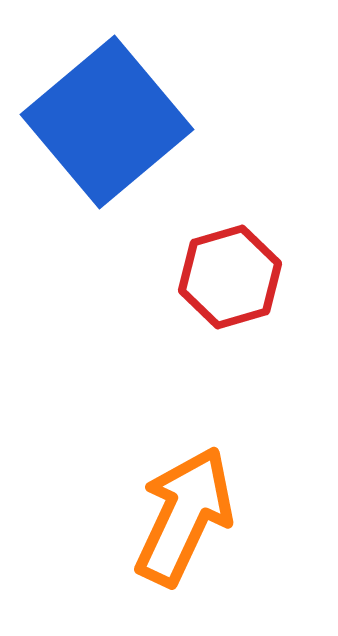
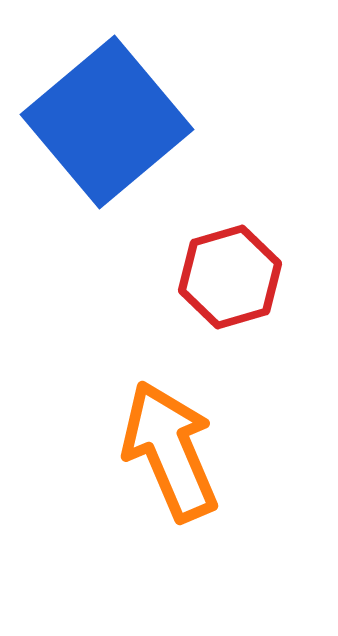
orange arrow: moved 14 px left, 65 px up; rotated 48 degrees counterclockwise
